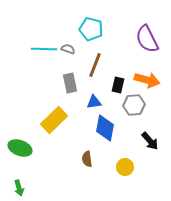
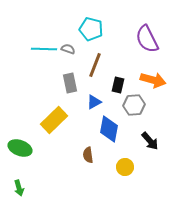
orange arrow: moved 6 px right
blue triangle: rotated 21 degrees counterclockwise
blue diamond: moved 4 px right, 1 px down
brown semicircle: moved 1 px right, 4 px up
